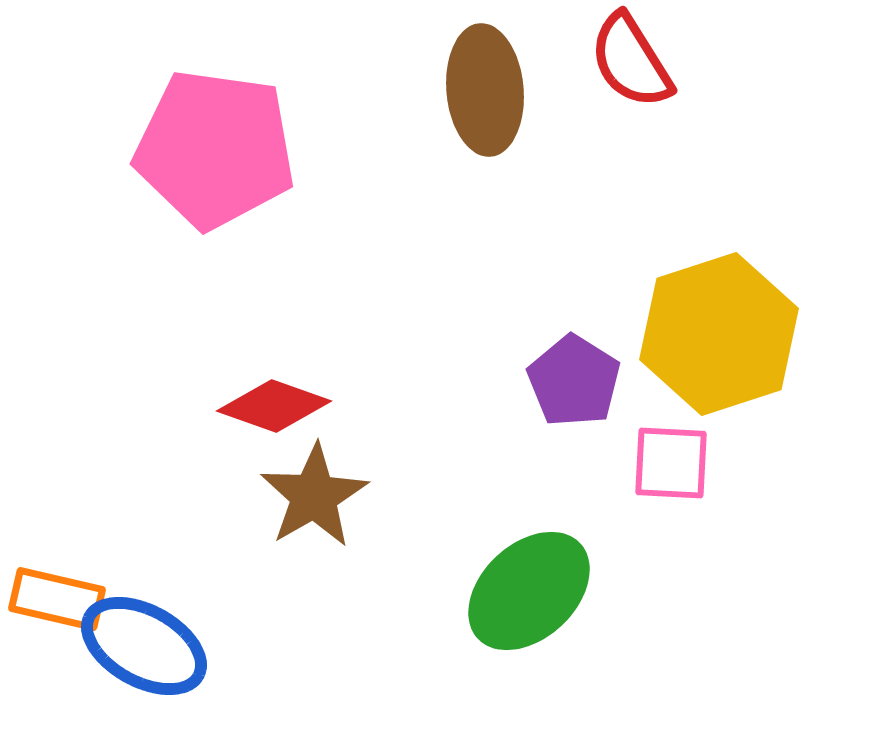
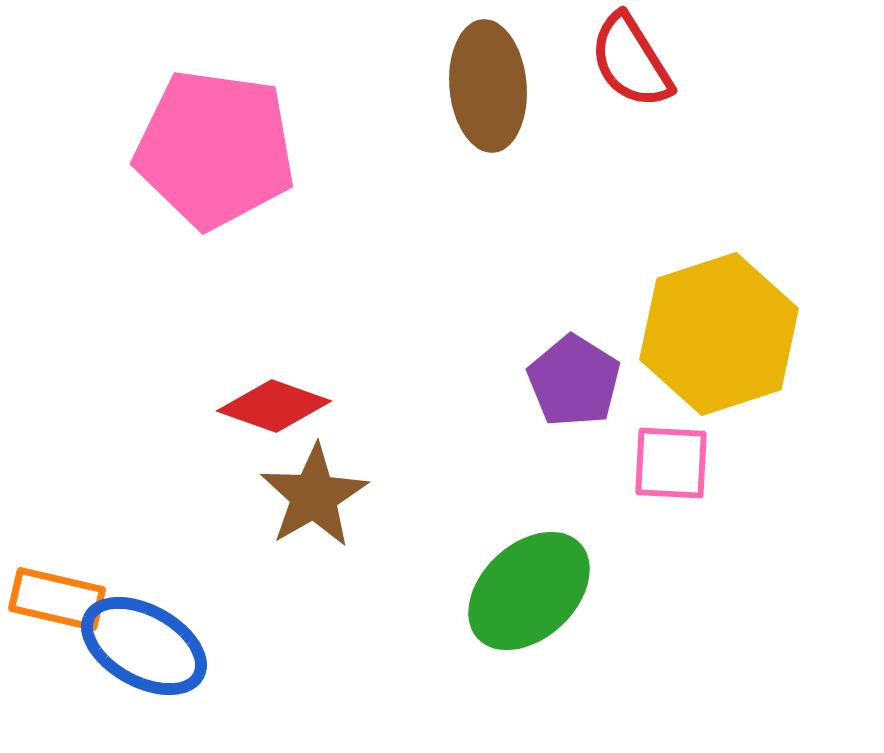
brown ellipse: moved 3 px right, 4 px up
